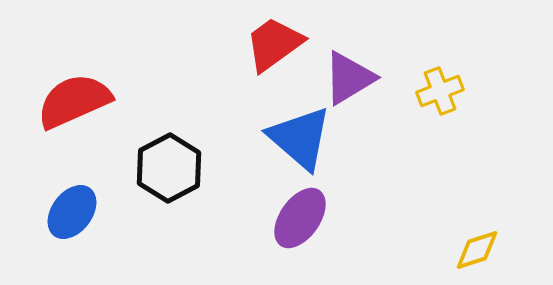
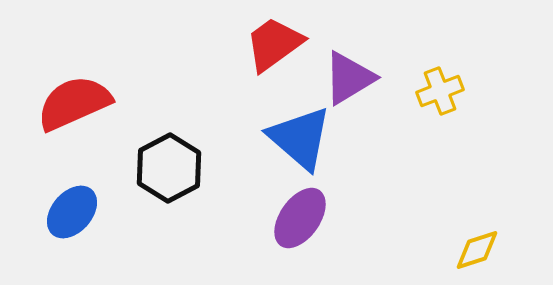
red semicircle: moved 2 px down
blue ellipse: rotated 4 degrees clockwise
